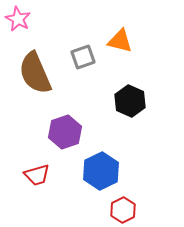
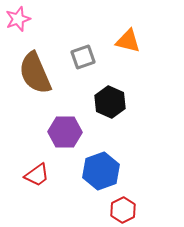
pink star: rotated 25 degrees clockwise
orange triangle: moved 8 px right
black hexagon: moved 20 px left, 1 px down
purple hexagon: rotated 20 degrees clockwise
blue hexagon: rotated 6 degrees clockwise
red trapezoid: rotated 20 degrees counterclockwise
